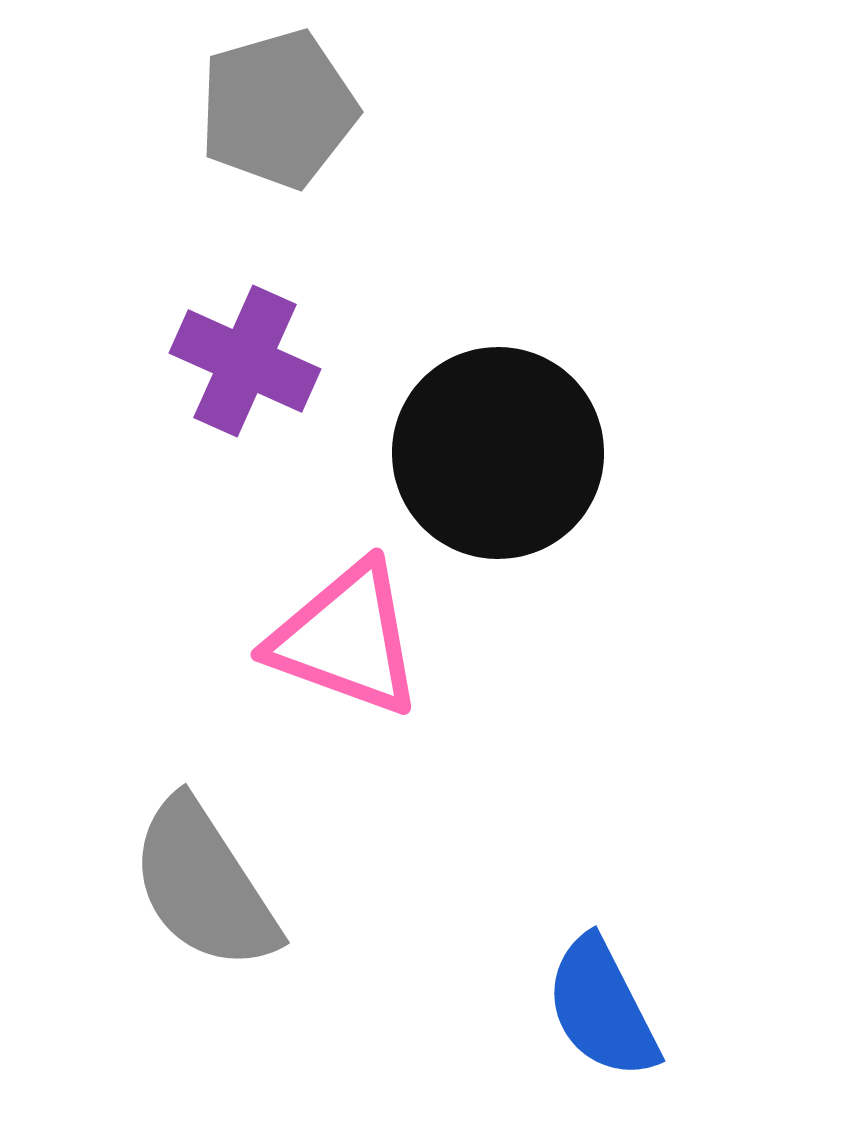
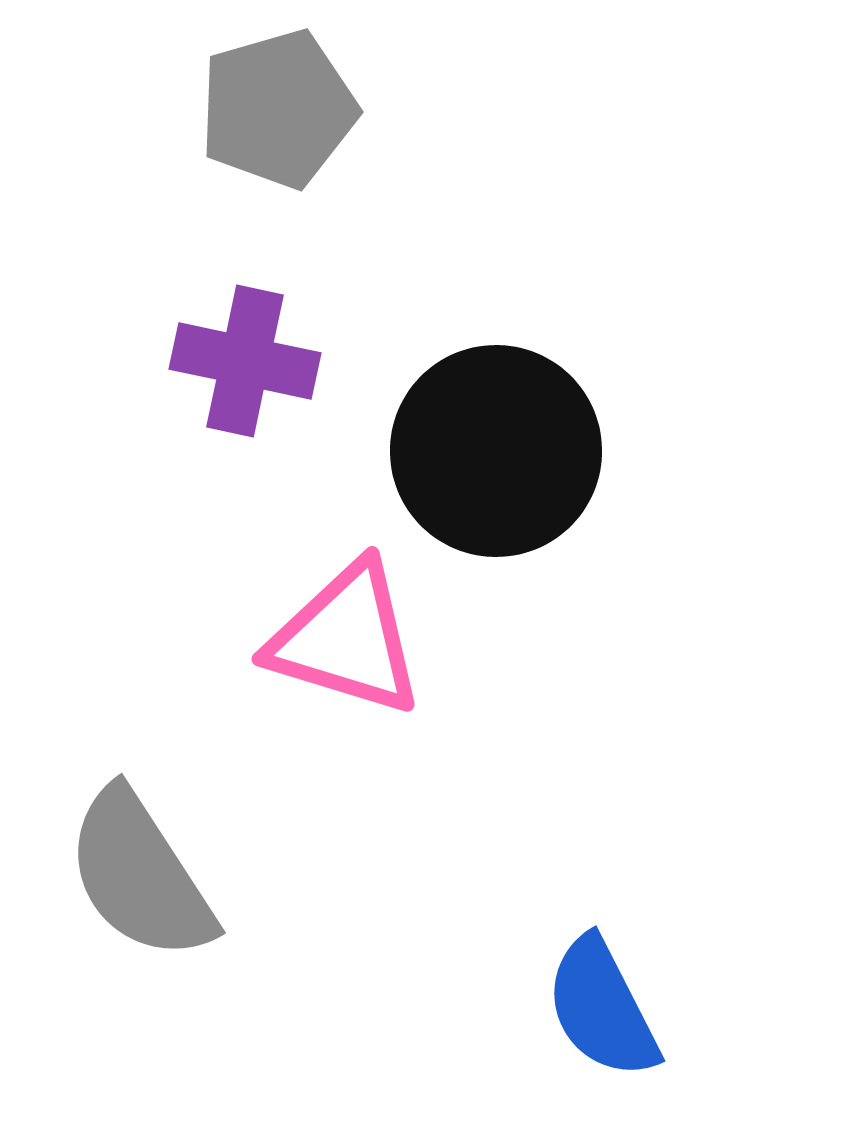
purple cross: rotated 12 degrees counterclockwise
black circle: moved 2 px left, 2 px up
pink triangle: rotated 3 degrees counterclockwise
gray semicircle: moved 64 px left, 10 px up
